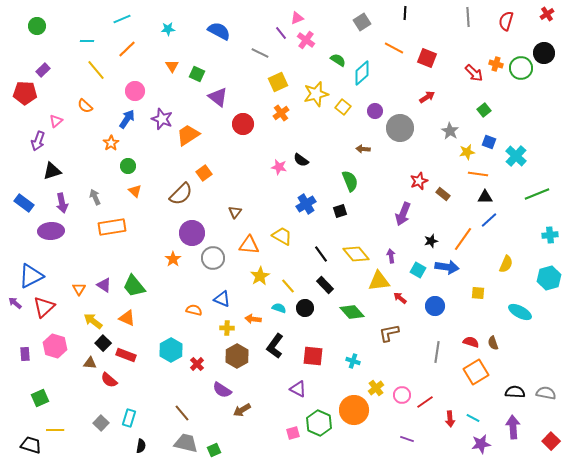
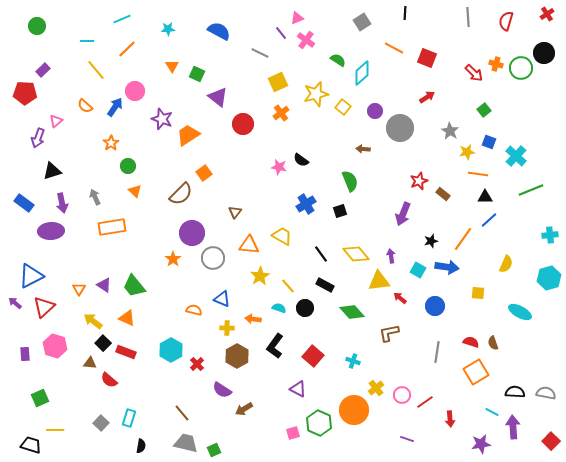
blue arrow at (127, 119): moved 12 px left, 12 px up
purple arrow at (38, 141): moved 3 px up
green line at (537, 194): moved 6 px left, 4 px up
black rectangle at (325, 285): rotated 18 degrees counterclockwise
red rectangle at (126, 355): moved 3 px up
red square at (313, 356): rotated 35 degrees clockwise
brown arrow at (242, 410): moved 2 px right, 1 px up
cyan line at (473, 418): moved 19 px right, 6 px up
